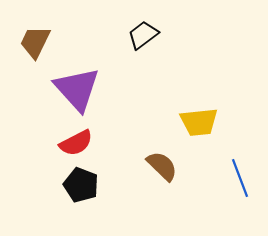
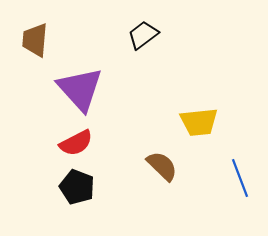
brown trapezoid: moved 2 px up; rotated 21 degrees counterclockwise
purple triangle: moved 3 px right
black pentagon: moved 4 px left, 2 px down
